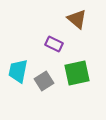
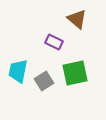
purple rectangle: moved 2 px up
green square: moved 2 px left
